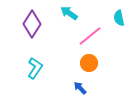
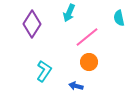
cyan arrow: rotated 102 degrees counterclockwise
pink line: moved 3 px left, 1 px down
orange circle: moved 1 px up
cyan L-shape: moved 9 px right, 3 px down
blue arrow: moved 4 px left, 2 px up; rotated 32 degrees counterclockwise
